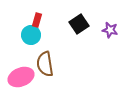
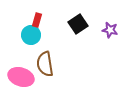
black square: moved 1 px left
pink ellipse: rotated 40 degrees clockwise
